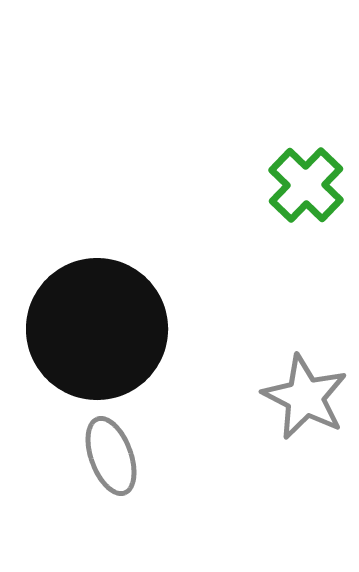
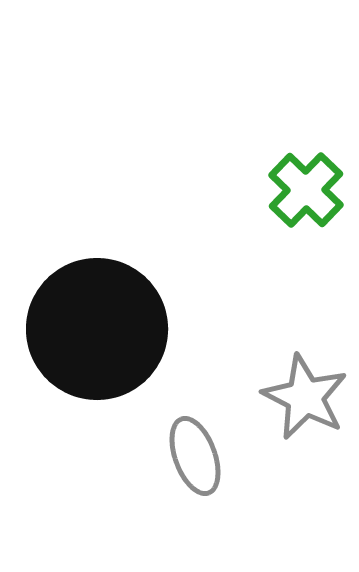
green cross: moved 5 px down
gray ellipse: moved 84 px right
